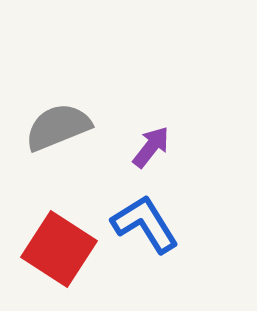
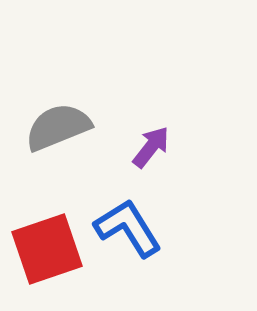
blue L-shape: moved 17 px left, 4 px down
red square: moved 12 px left; rotated 38 degrees clockwise
